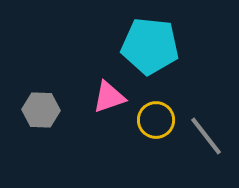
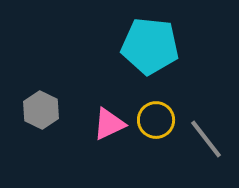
pink triangle: moved 27 px down; rotated 6 degrees counterclockwise
gray hexagon: rotated 24 degrees clockwise
gray line: moved 3 px down
